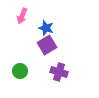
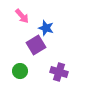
pink arrow: rotated 63 degrees counterclockwise
purple square: moved 11 px left
